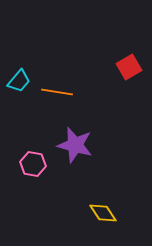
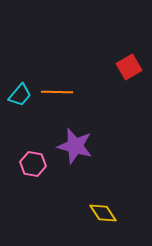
cyan trapezoid: moved 1 px right, 14 px down
orange line: rotated 8 degrees counterclockwise
purple star: moved 1 px down
